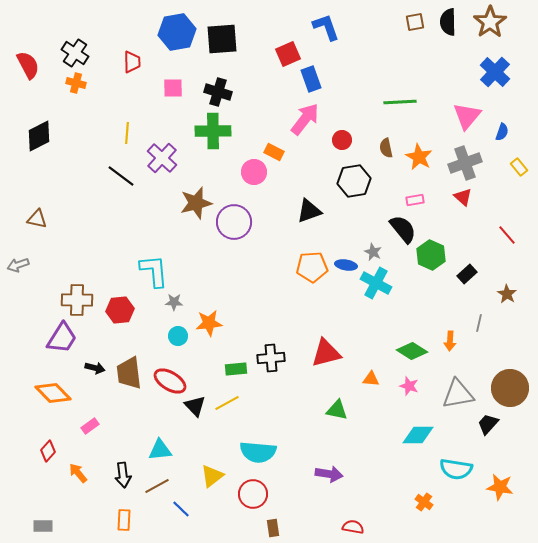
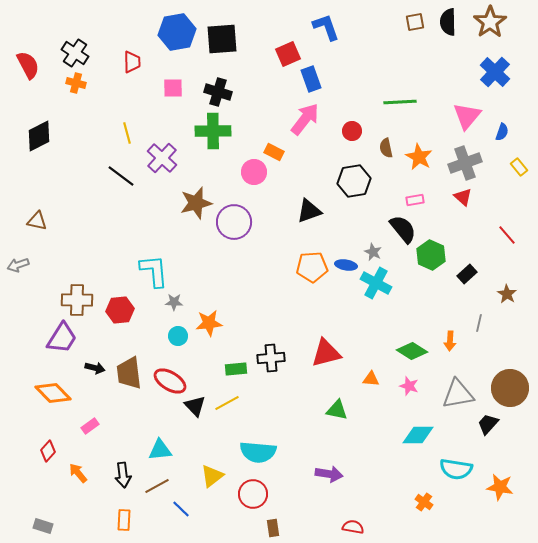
yellow line at (127, 133): rotated 20 degrees counterclockwise
red circle at (342, 140): moved 10 px right, 9 px up
brown triangle at (37, 219): moved 2 px down
gray rectangle at (43, 526): rotated 18 degrees clockwise
